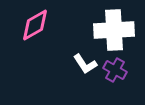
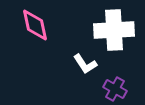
pink diamond: rotated 72 degrees counterclockwise
purple cross: moved 19 px down
